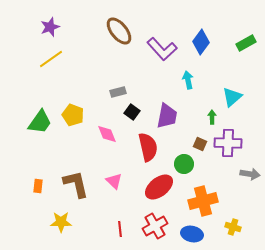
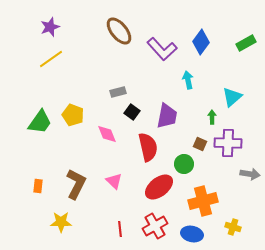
brown L-shape: rotated 40 degrees clockwise
